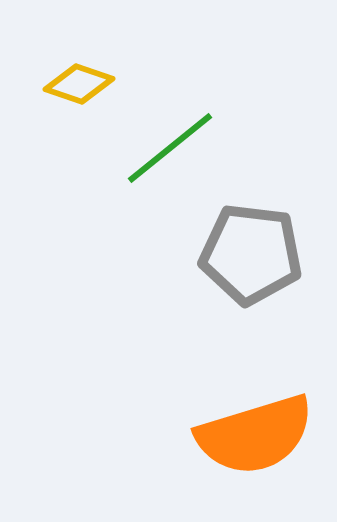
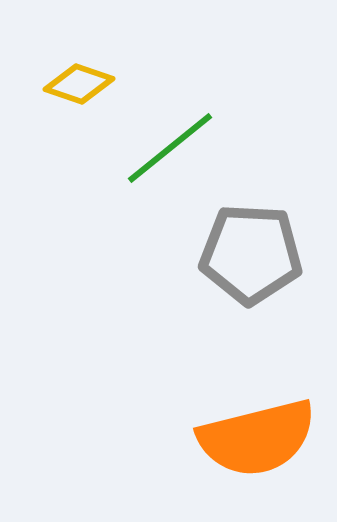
gray pentagon: rotated 4 degrees counterclockwise
orange semicircle: moved 2 px right, 3 px down; rotated 3 degrees clockwise
